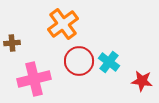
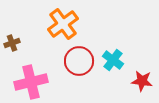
brown cross: rotated 14 degrees counterclockwise
cyan cross: moved 4 px right, 2 px up
pink cross: moved 3 px left, 3 px down
